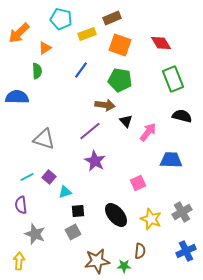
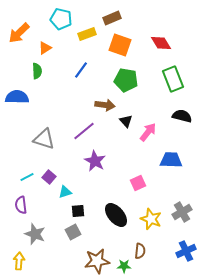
green pentagon: moved 6 px right
purple line: moved 6 px left
